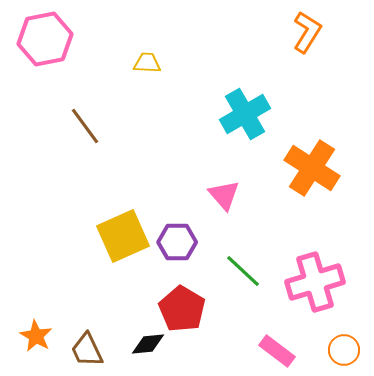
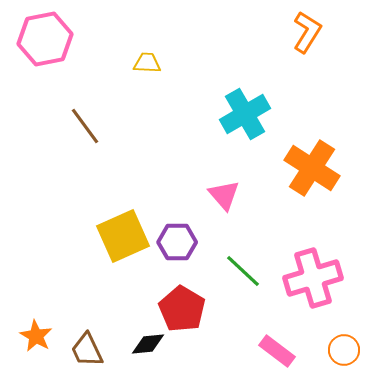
pink cross: moved 2 px left, 4 px up
